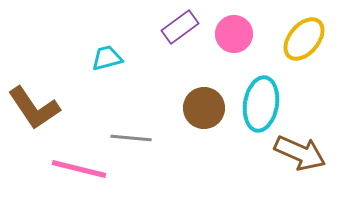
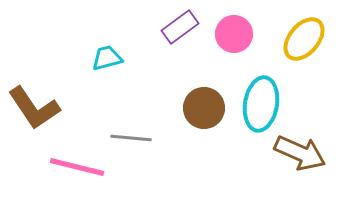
pink line: moved 2 px left, 2 px up
